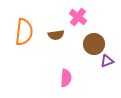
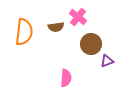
brown semicircle: moved 8 px up
brown circle: moved 3 px left
